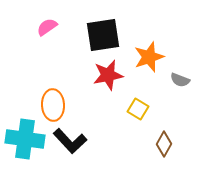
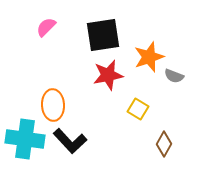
pink semicircle: moved 1 px left; rotated 10 degrees counterclockwise
gray semicircle: moved 6 px left, 4 px up
